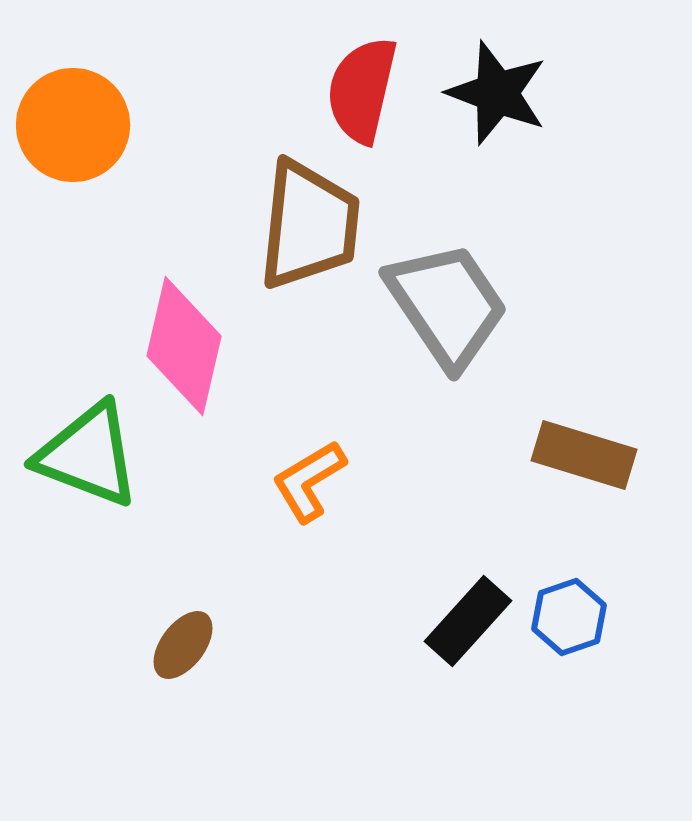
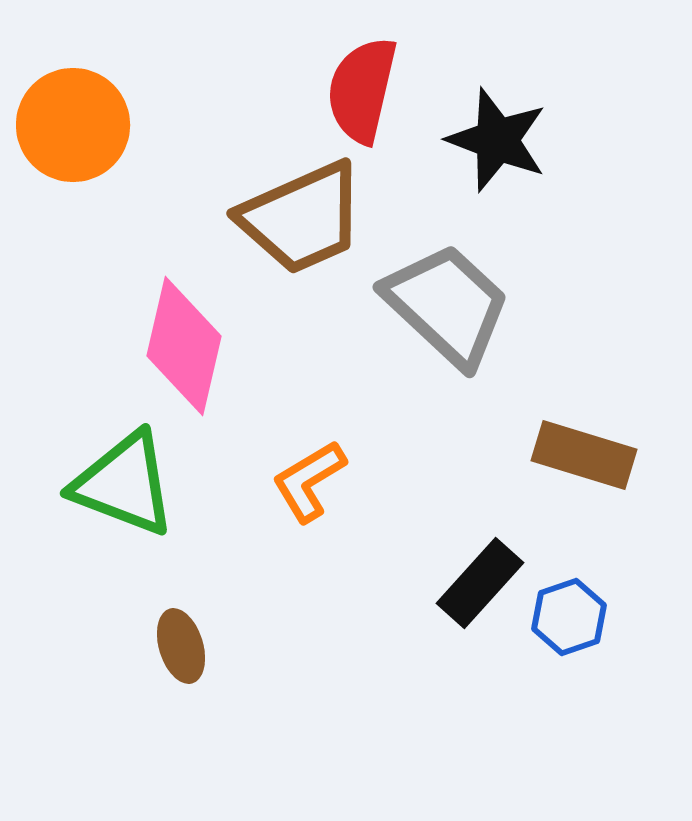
black star: moved 47 px down
brown trapezoid: moved 7 px left, 7 px up; rotated 60 degrees clockwise
gray trapezoid: rotated 13 degrees counterclockwise
green triangle: moved 36 px right, 29 px down
black rectangle: moved 12 px right, 38 px up
brown ellipse: moved 2 px left, 1 px down; rotated 54 degrees counterclockwise
